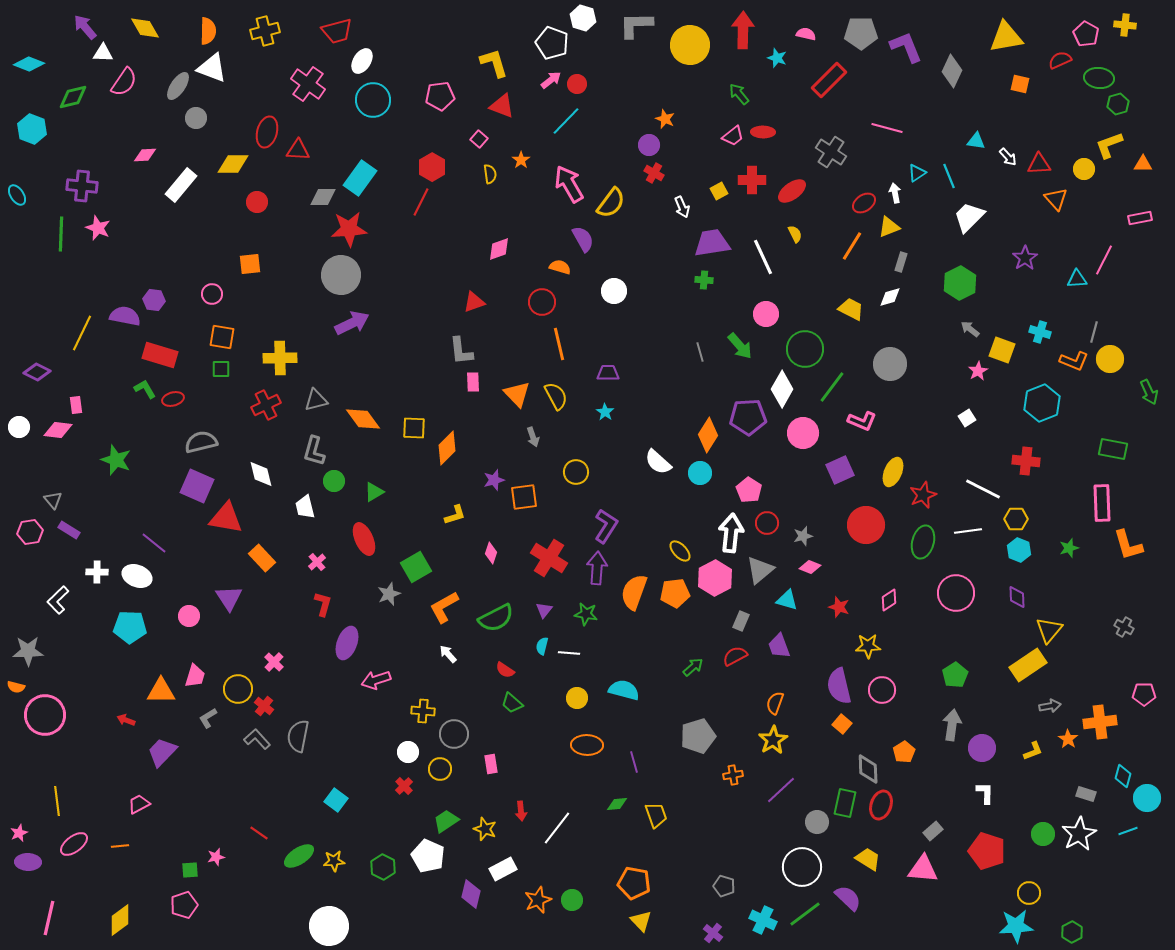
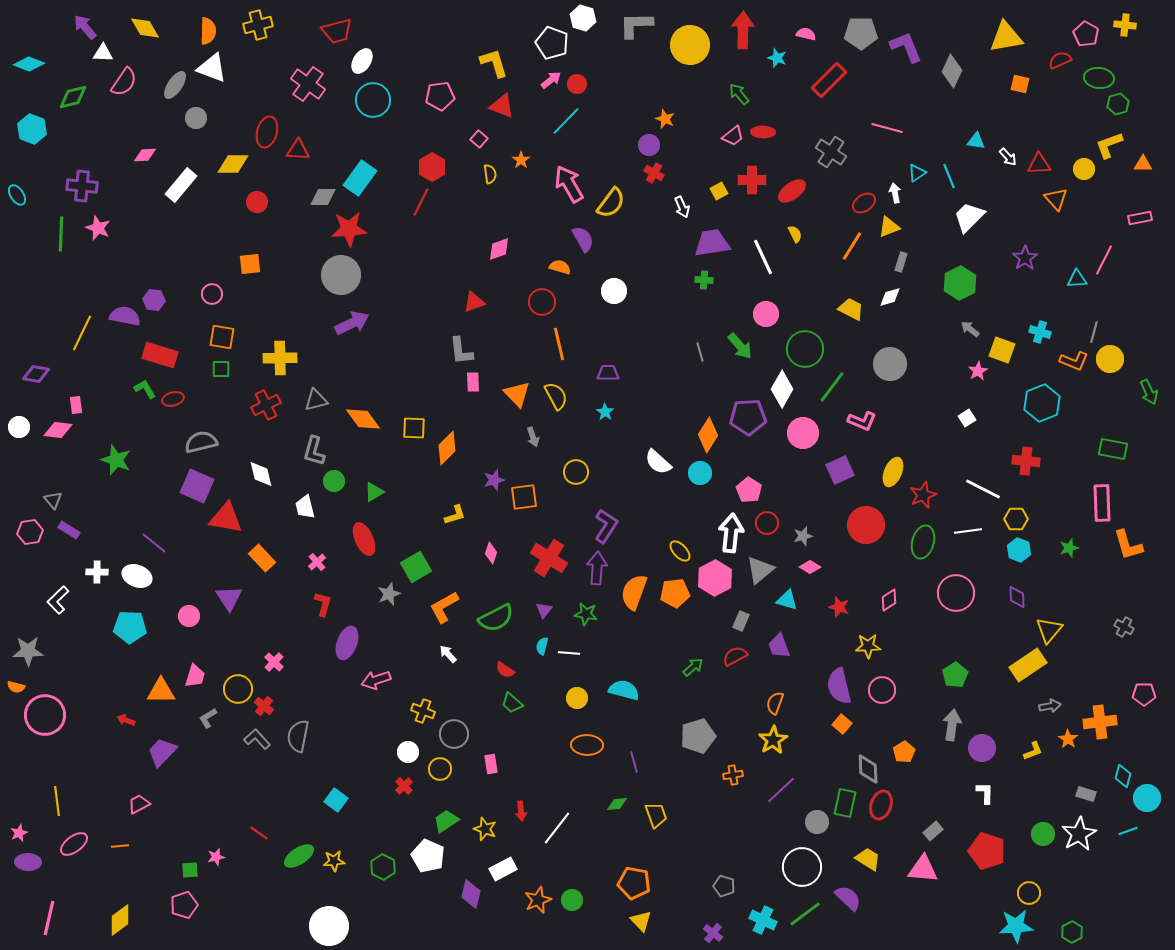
yellow cross at (265, 31): moved 7 px left, 6 px up
gray ellipse at (178, 86): moved 3 px left, 1 px up
purple diamond at (37, 372): moved 1 px left, 2 px down; rotated 16 degrees counterclockwise
pink diamond at (810, 567): rotated 10 degrees clockwise
yellow cross at (423, 711): rotated 15 degrees clockwise
